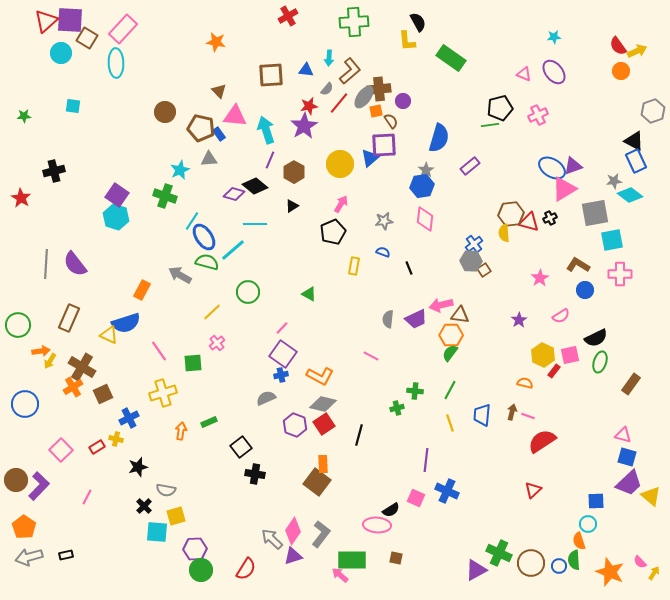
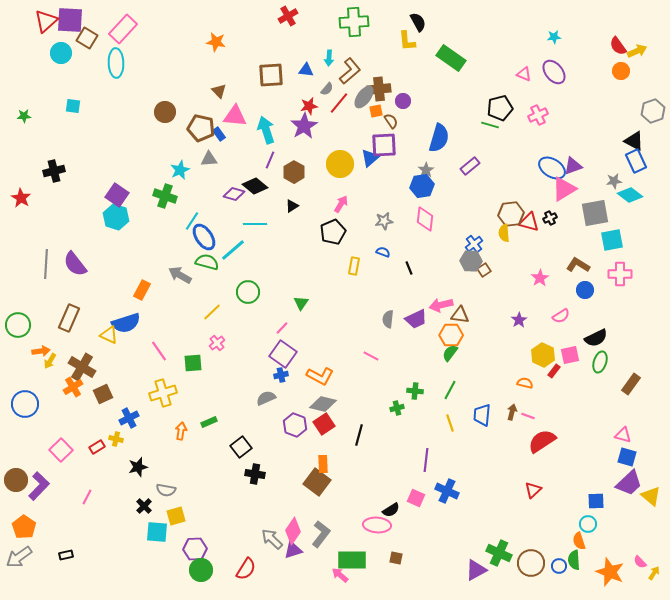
green line at (490, 125): rotated 24 degrees clockwise
green triangle at (309, 294): moved 8 px left, 9 px down; rotated 35 degrees clockwise
purple triangle at (293, 556): moved 6 px up
gray arrow at (29, 557): moved 10 px left; rotated 20 degrees counterclockwise
